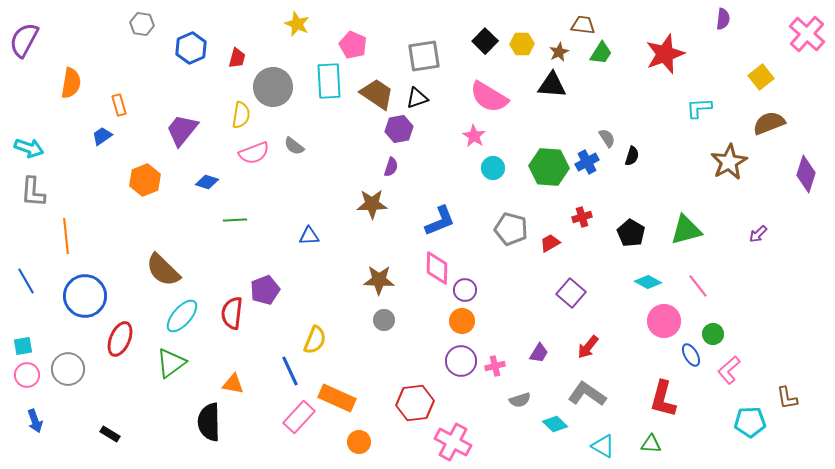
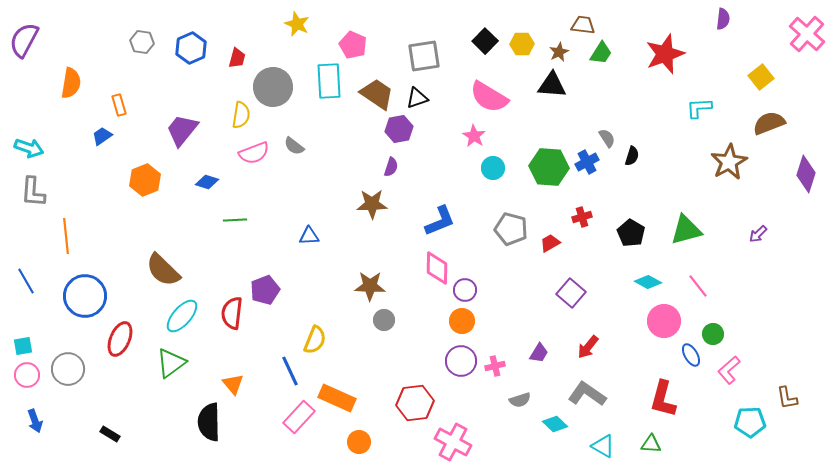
gray hexagon at (142, 24): moved 18 px down
brown star at (379, 280): moved 9 px left, 6 px down
orange triangle at (233, 384): rotated 40 degrees clockwise
